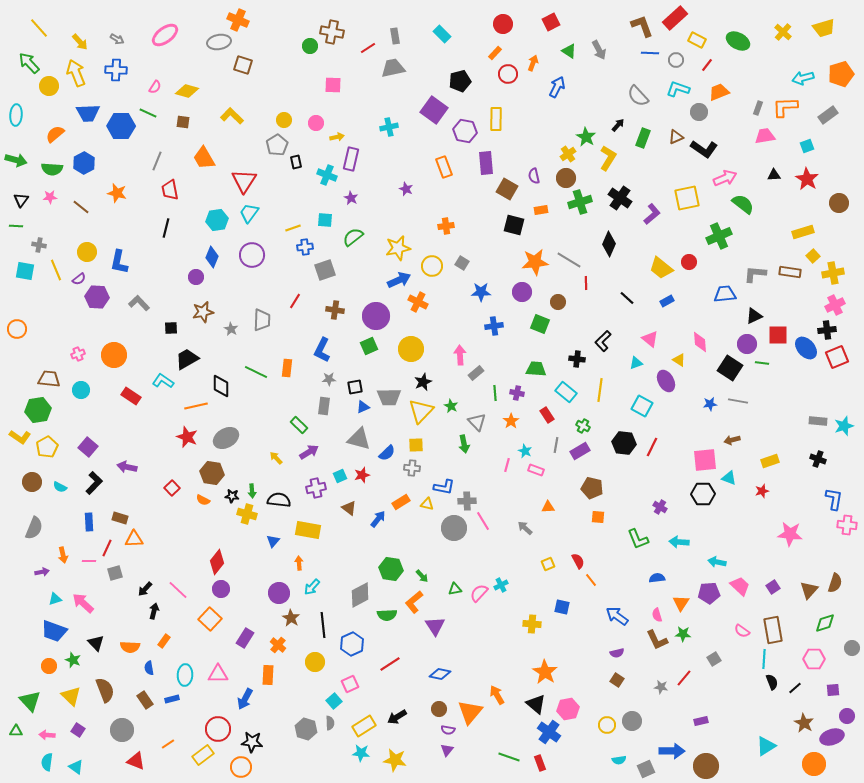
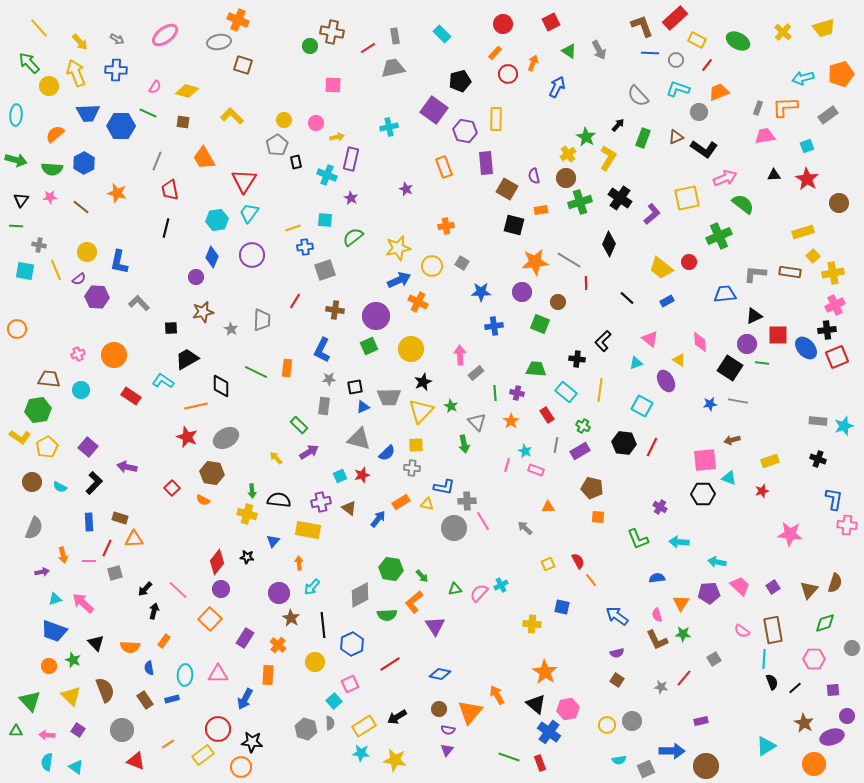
purple cross at (316, 488): moved 5 px right, 14 px down
black star at (232, 496): moved 15 px right, 61 px down
